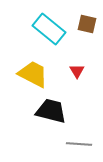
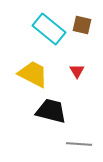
brown square: moved 5 px left, 1 px down
